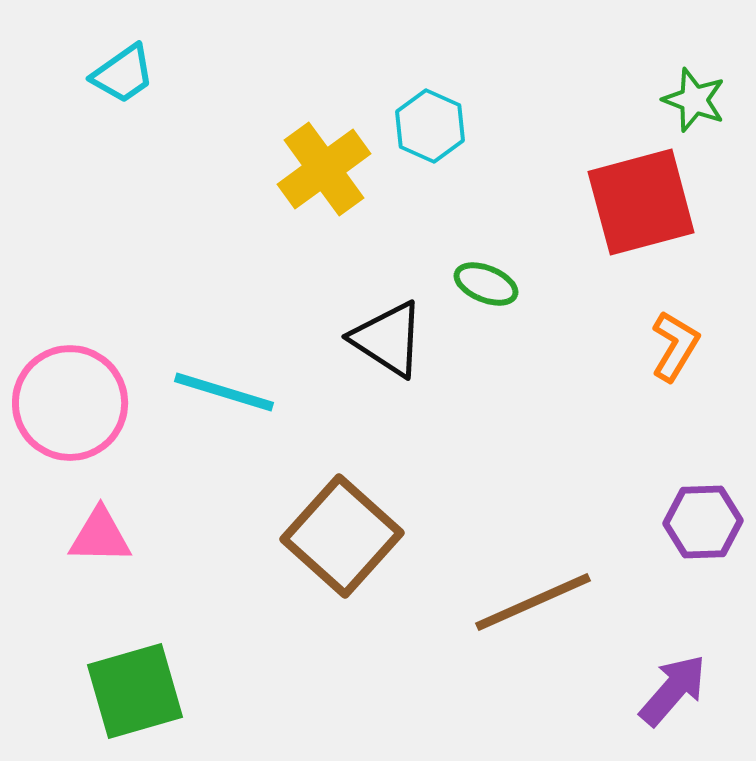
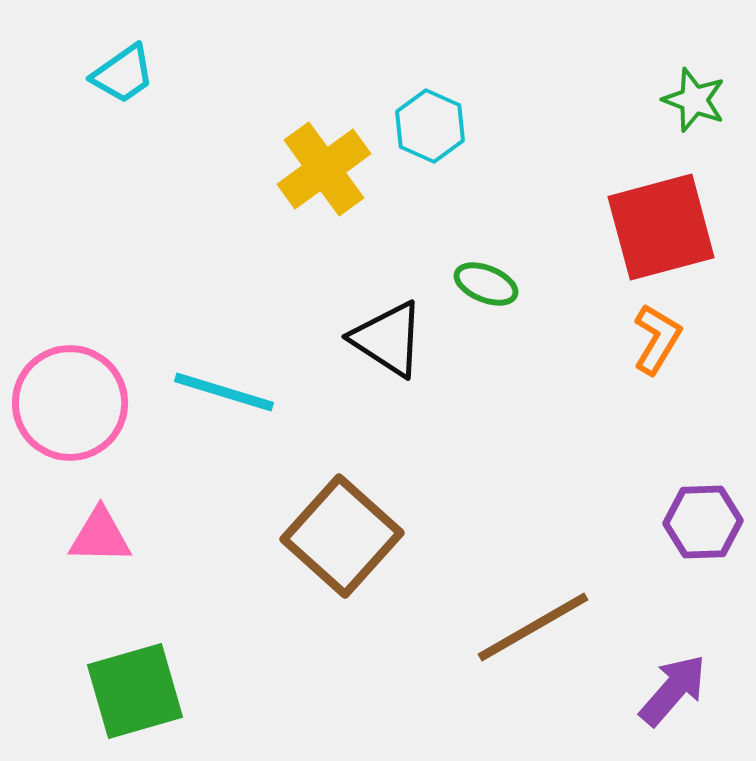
red square: moved 20 px right, 25 px down
orange L-shape: moved 18 px left, 7 px up
brown line: moved 25 px down; rotated 6 degrees counterclockwise
